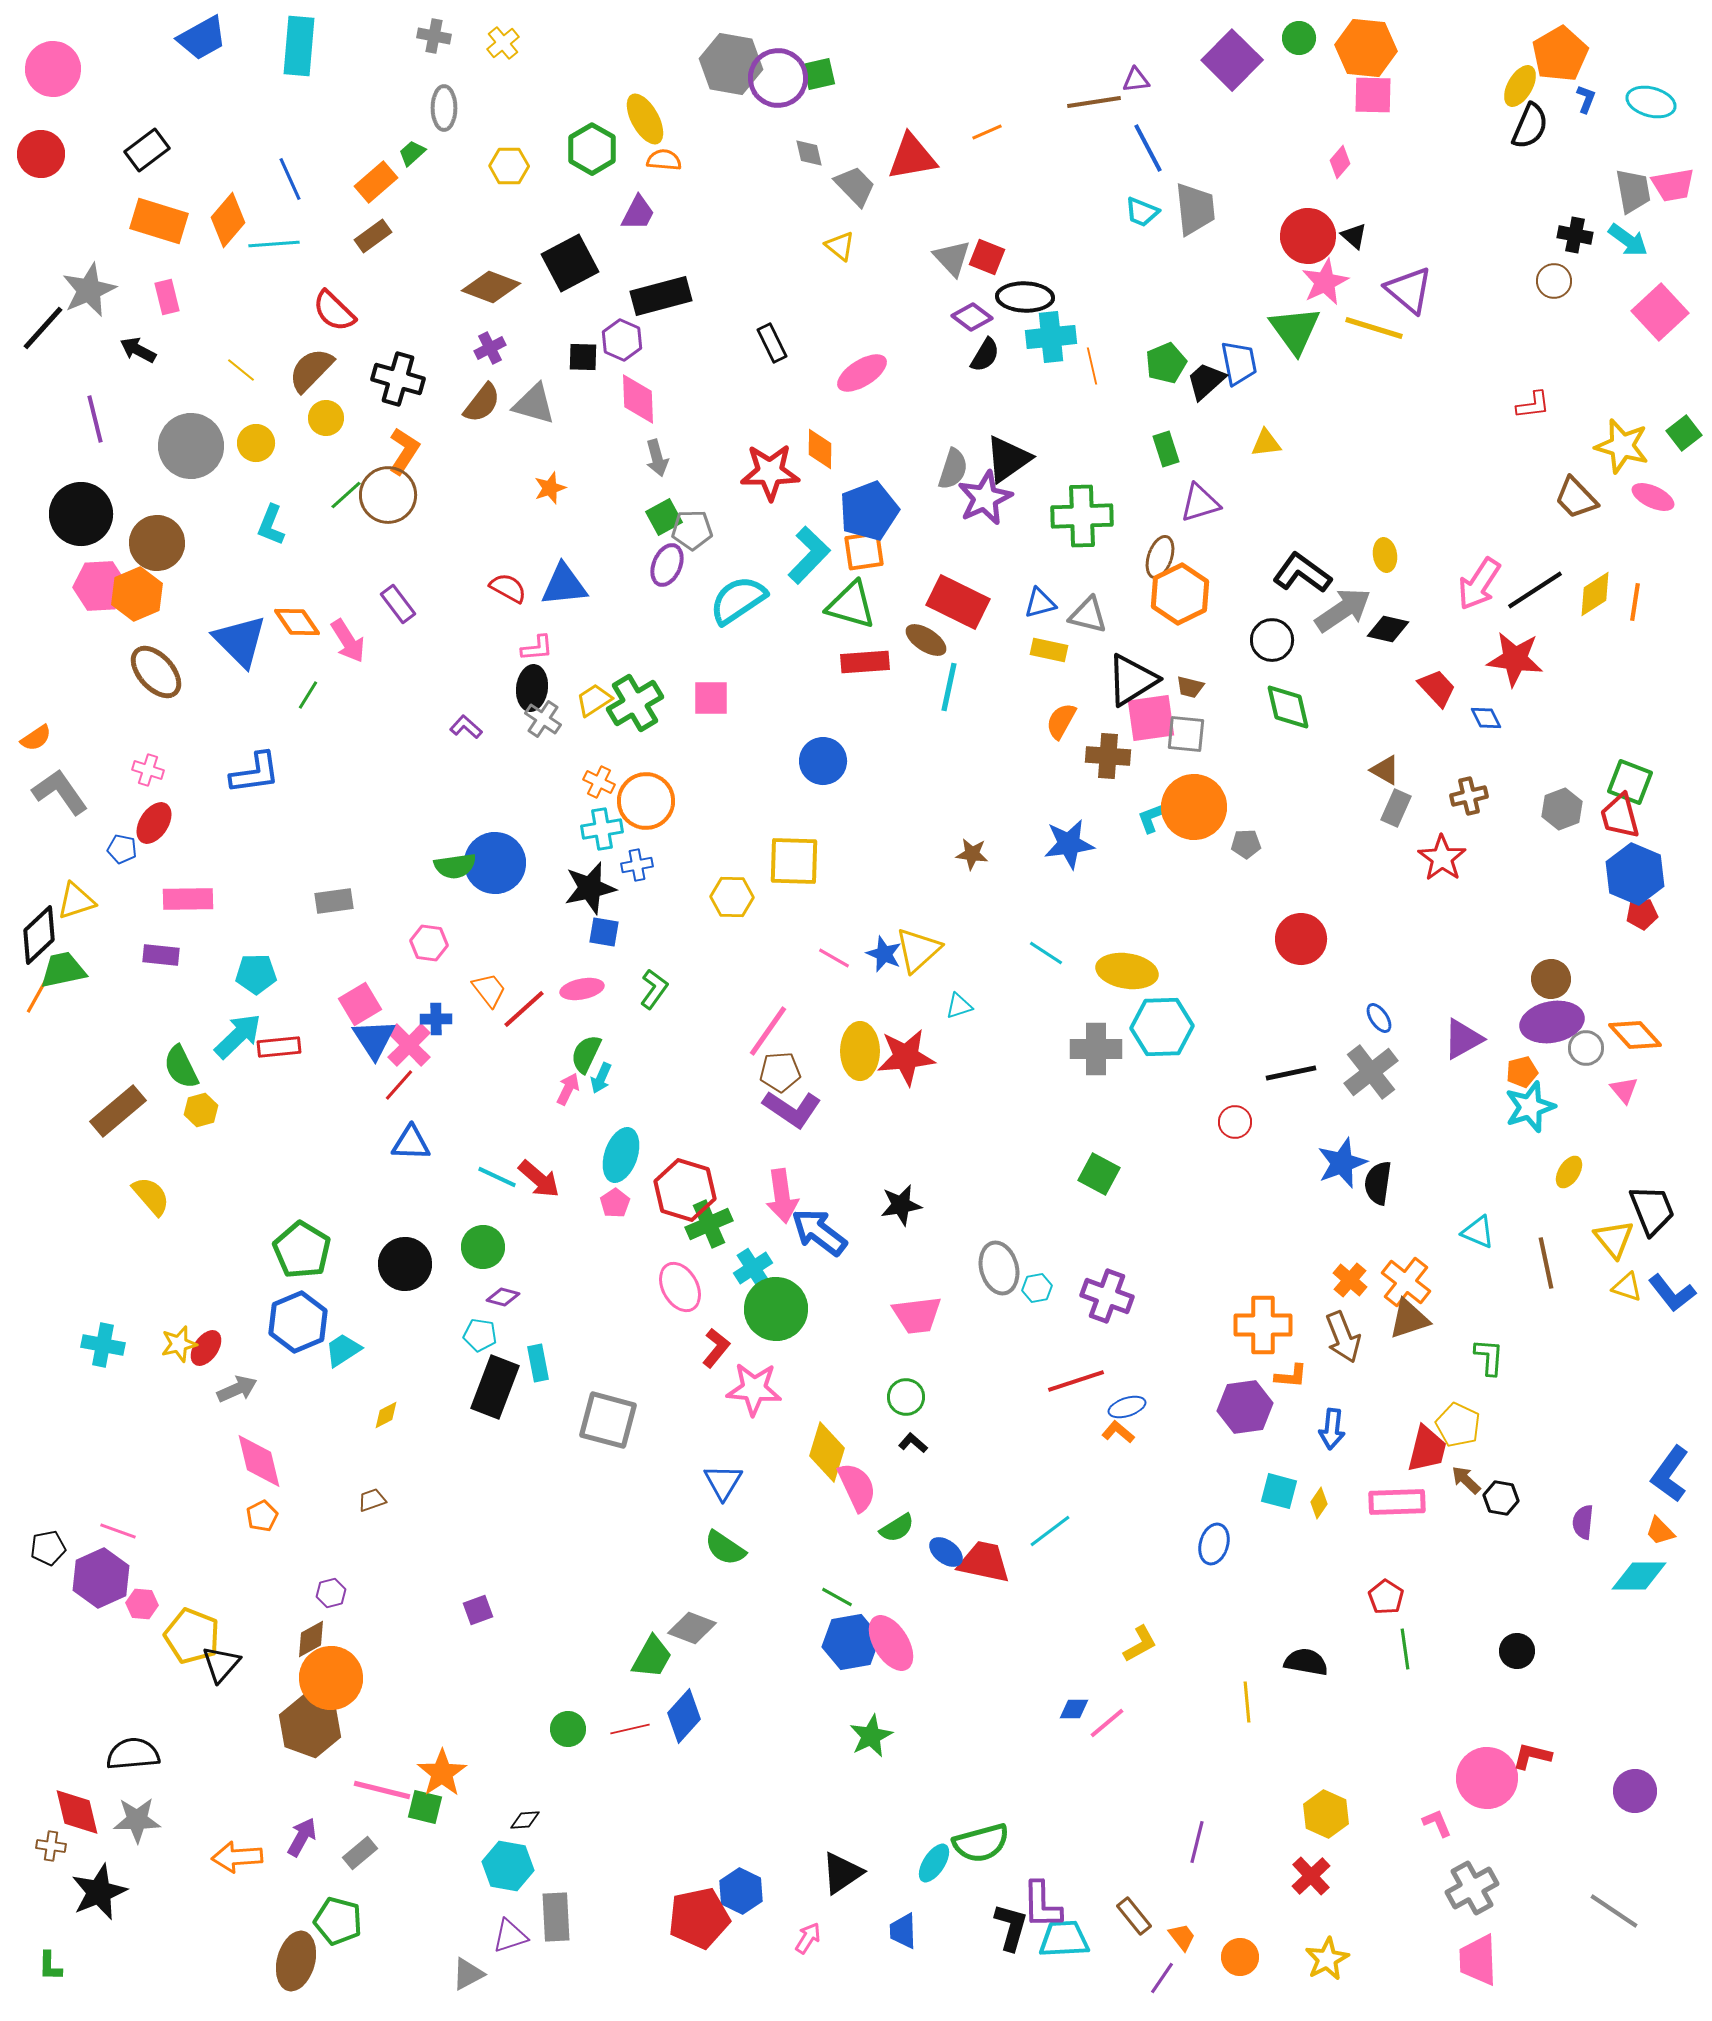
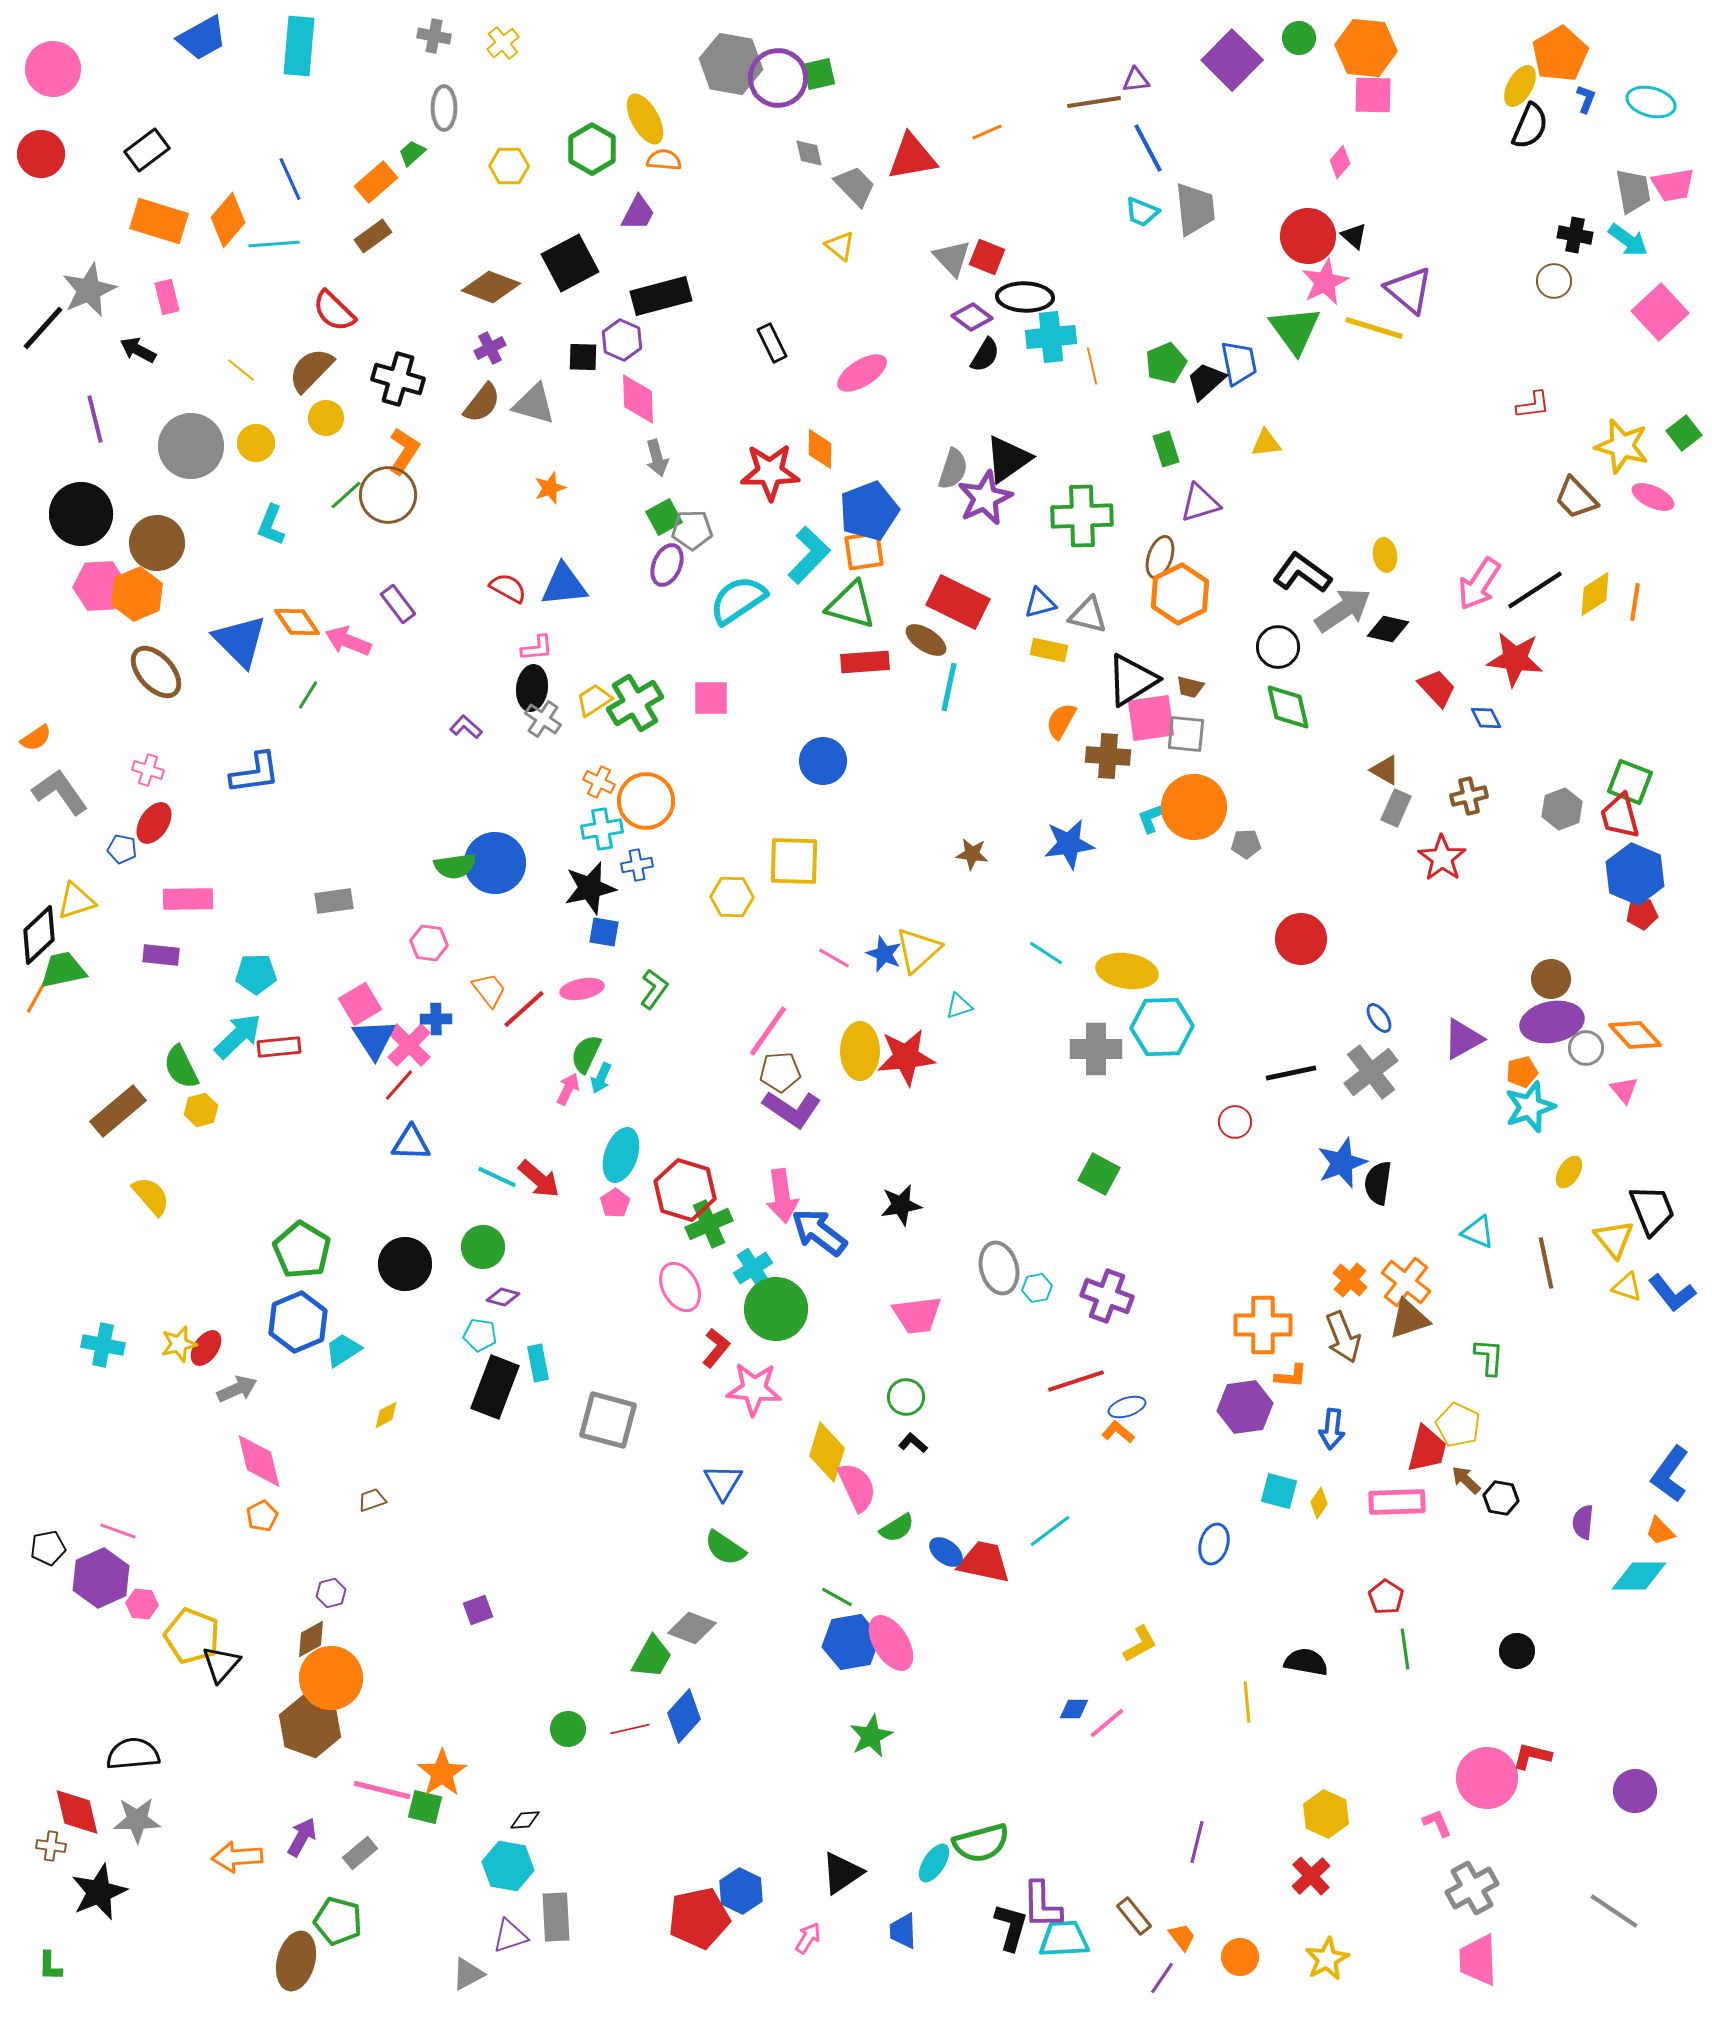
black circle at (1272, 640): moved 6 px right, 7 px down
pink arrow at (348, 641): rotated 144 degrees clockwise
